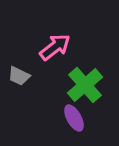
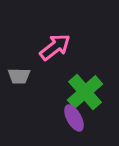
gray trapezoid: rotated 25 degrees counterclockwise
green cross: moved 7 px down
